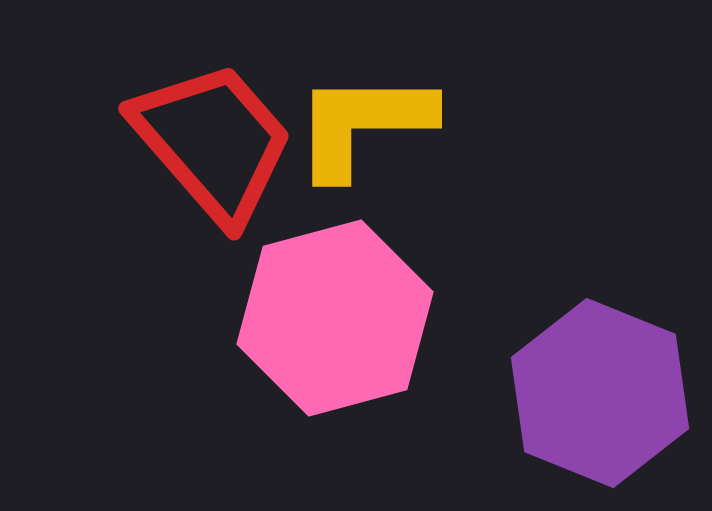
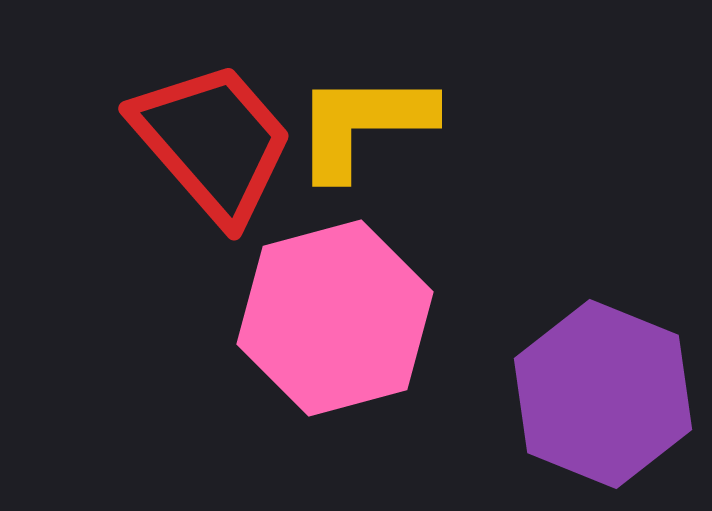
purple hexagon: moved 3 px right, 1 px down
